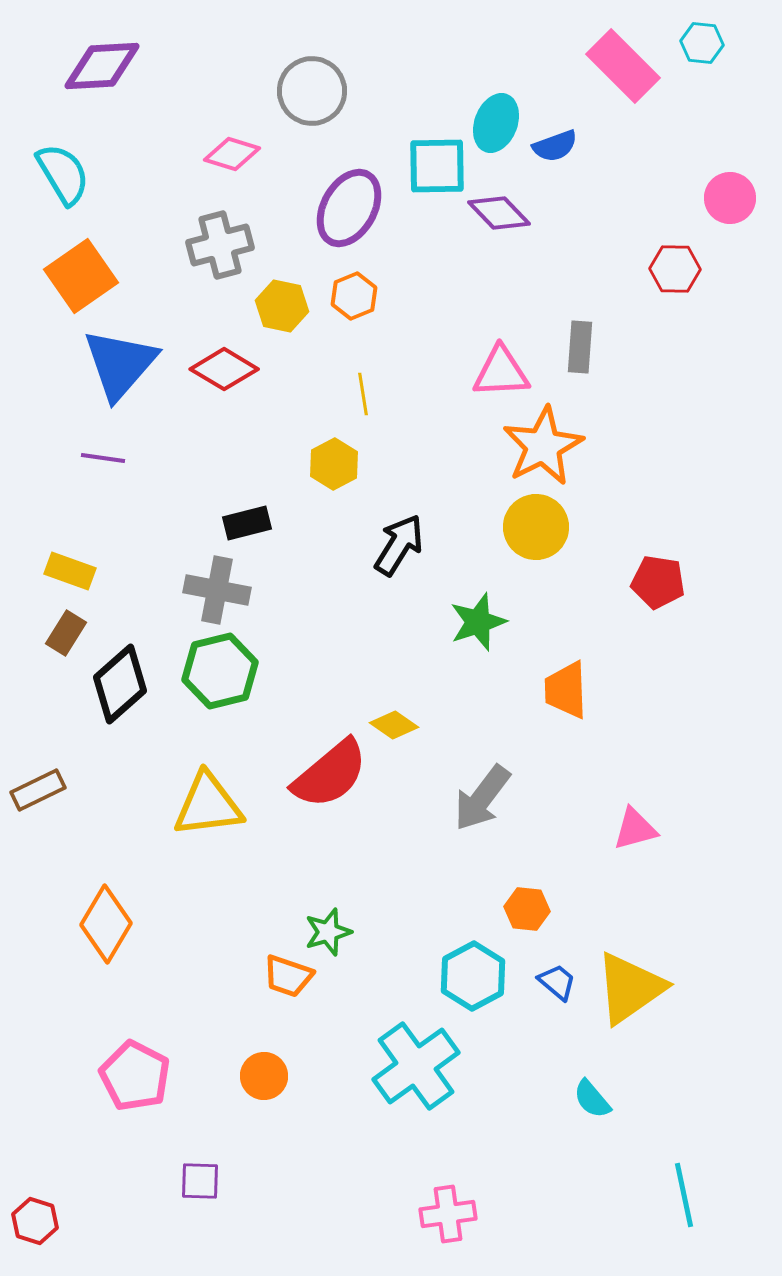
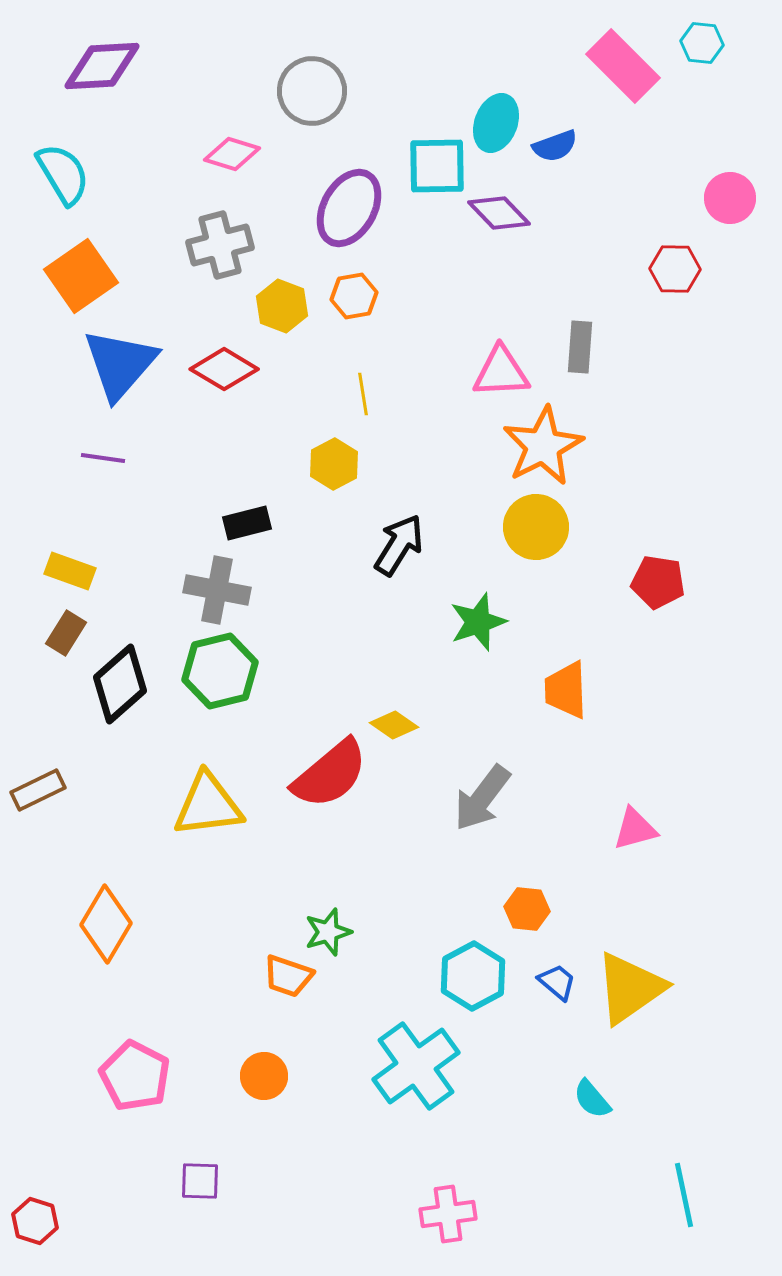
orange hexagon at (354, 296): rotated 12 degrees clockwise
yellow hexagon at (282, 306): rotated 9 degrees clockwise
